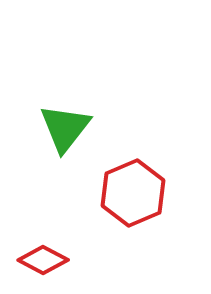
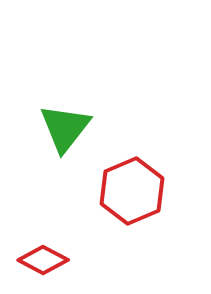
red hexagon: moved 1 px left, 2 px up
